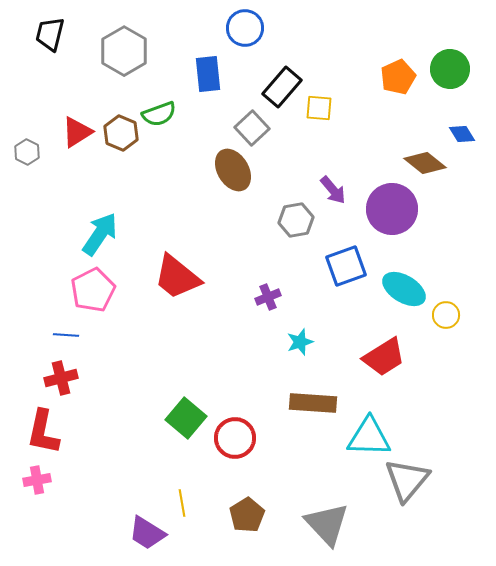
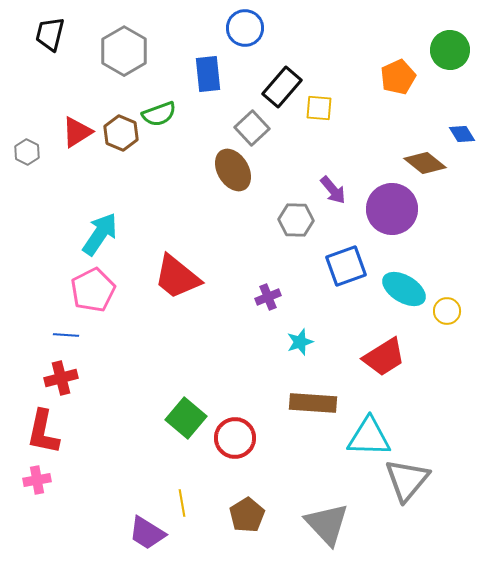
green circle at (450, 69): moved 19 px up
gray hexagon at (296, 220): rotated 12 degrees clockwise
yellow circle at (446, 315): moved 1 px right, 4 px up
